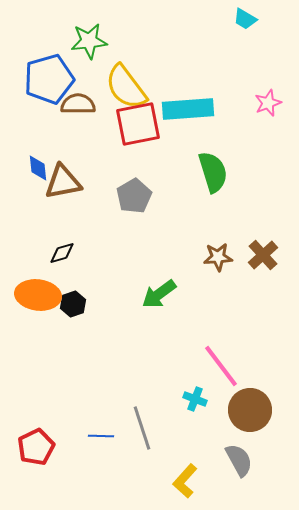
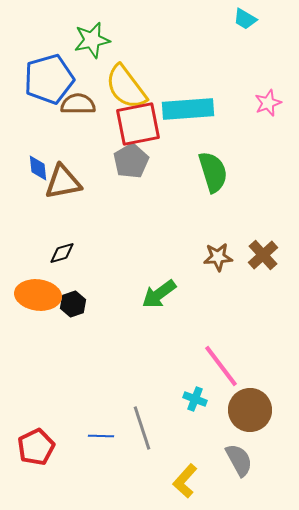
green star: moved 3 px right, 1 px up; rotated 6 degrees counterclockwise
gray pentagon: moved 3 px left, 35 px up
